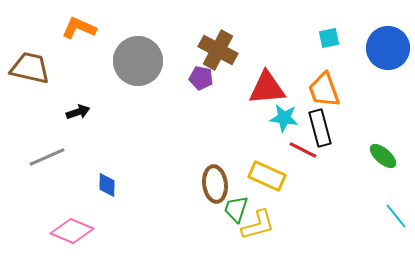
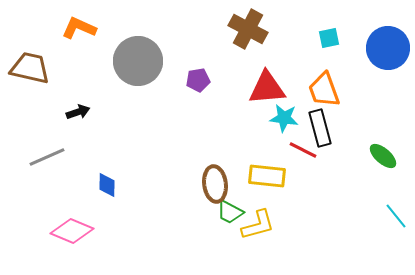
brown cross: moved 30 px right, 21 px up
purple pentagon: moved 3 px left, 2 px down; rotated 20 degrees counterclockwise
yellow rectangle: rotated 18 degrees counterclockwise
green trapezoid: moved 6 px left, 3 px down; rotated 80 degrees counterclockwise
